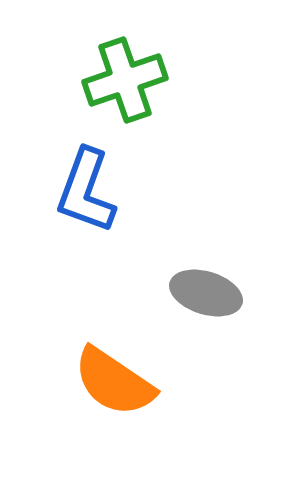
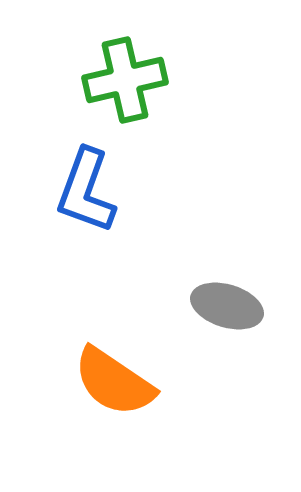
green cross: rotated 6 degrees clockwise
gray ellipse: moved 21 px right, 13 px down
